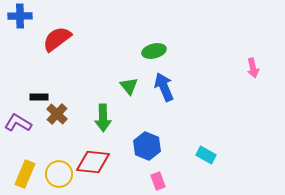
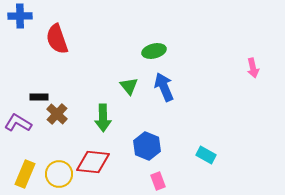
red semicircle: rotated 72 degrees counterclockwise
